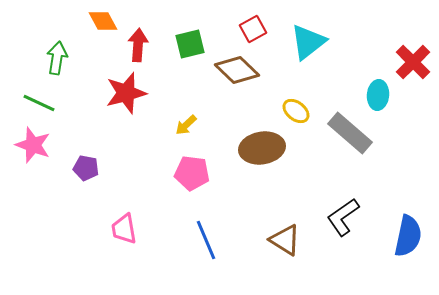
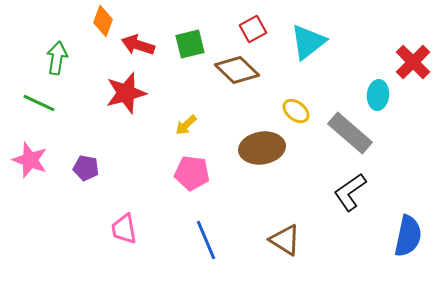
orange diamond: rotated 48 degrees clockwise
red arrow: rotated 76 degrees counterclockwise
pink star: moved 3 px left, 15 px down
black L-shape: moved 7 px right, 25 px up
